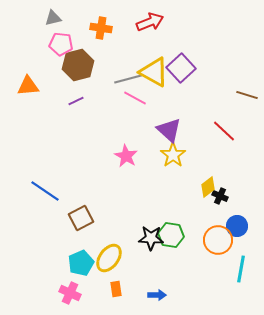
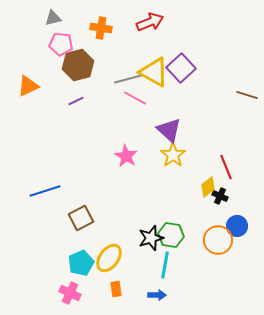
orange triangle: rotated 20 degrees counterclockwise
red line: moved 2 px right, 36 px down; rotated 25 degrees clockwise
blue line: rotated 52 degrees counterclockwise
black star: rotated 20 degrees counterclockwise
cyan line: moved 76 px left, 4 px up
